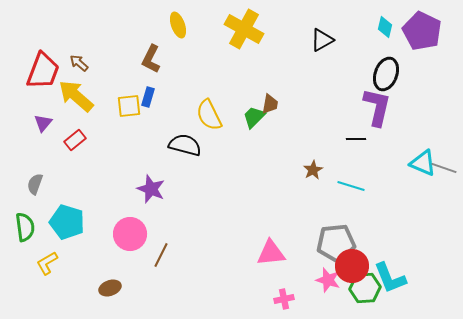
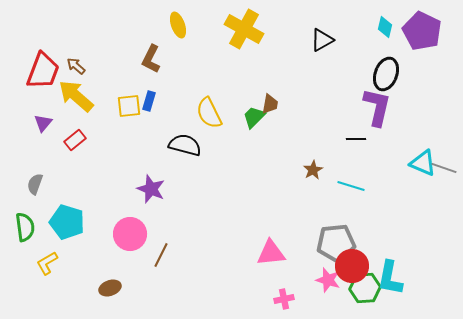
brown arrow: moved 3 px left, 3 px down
blue rectangle: moved 1 px right, 4 px down
yellow semicircle: moved 2 px up
cyan L-shape: rotated 33 degrees clockwise
